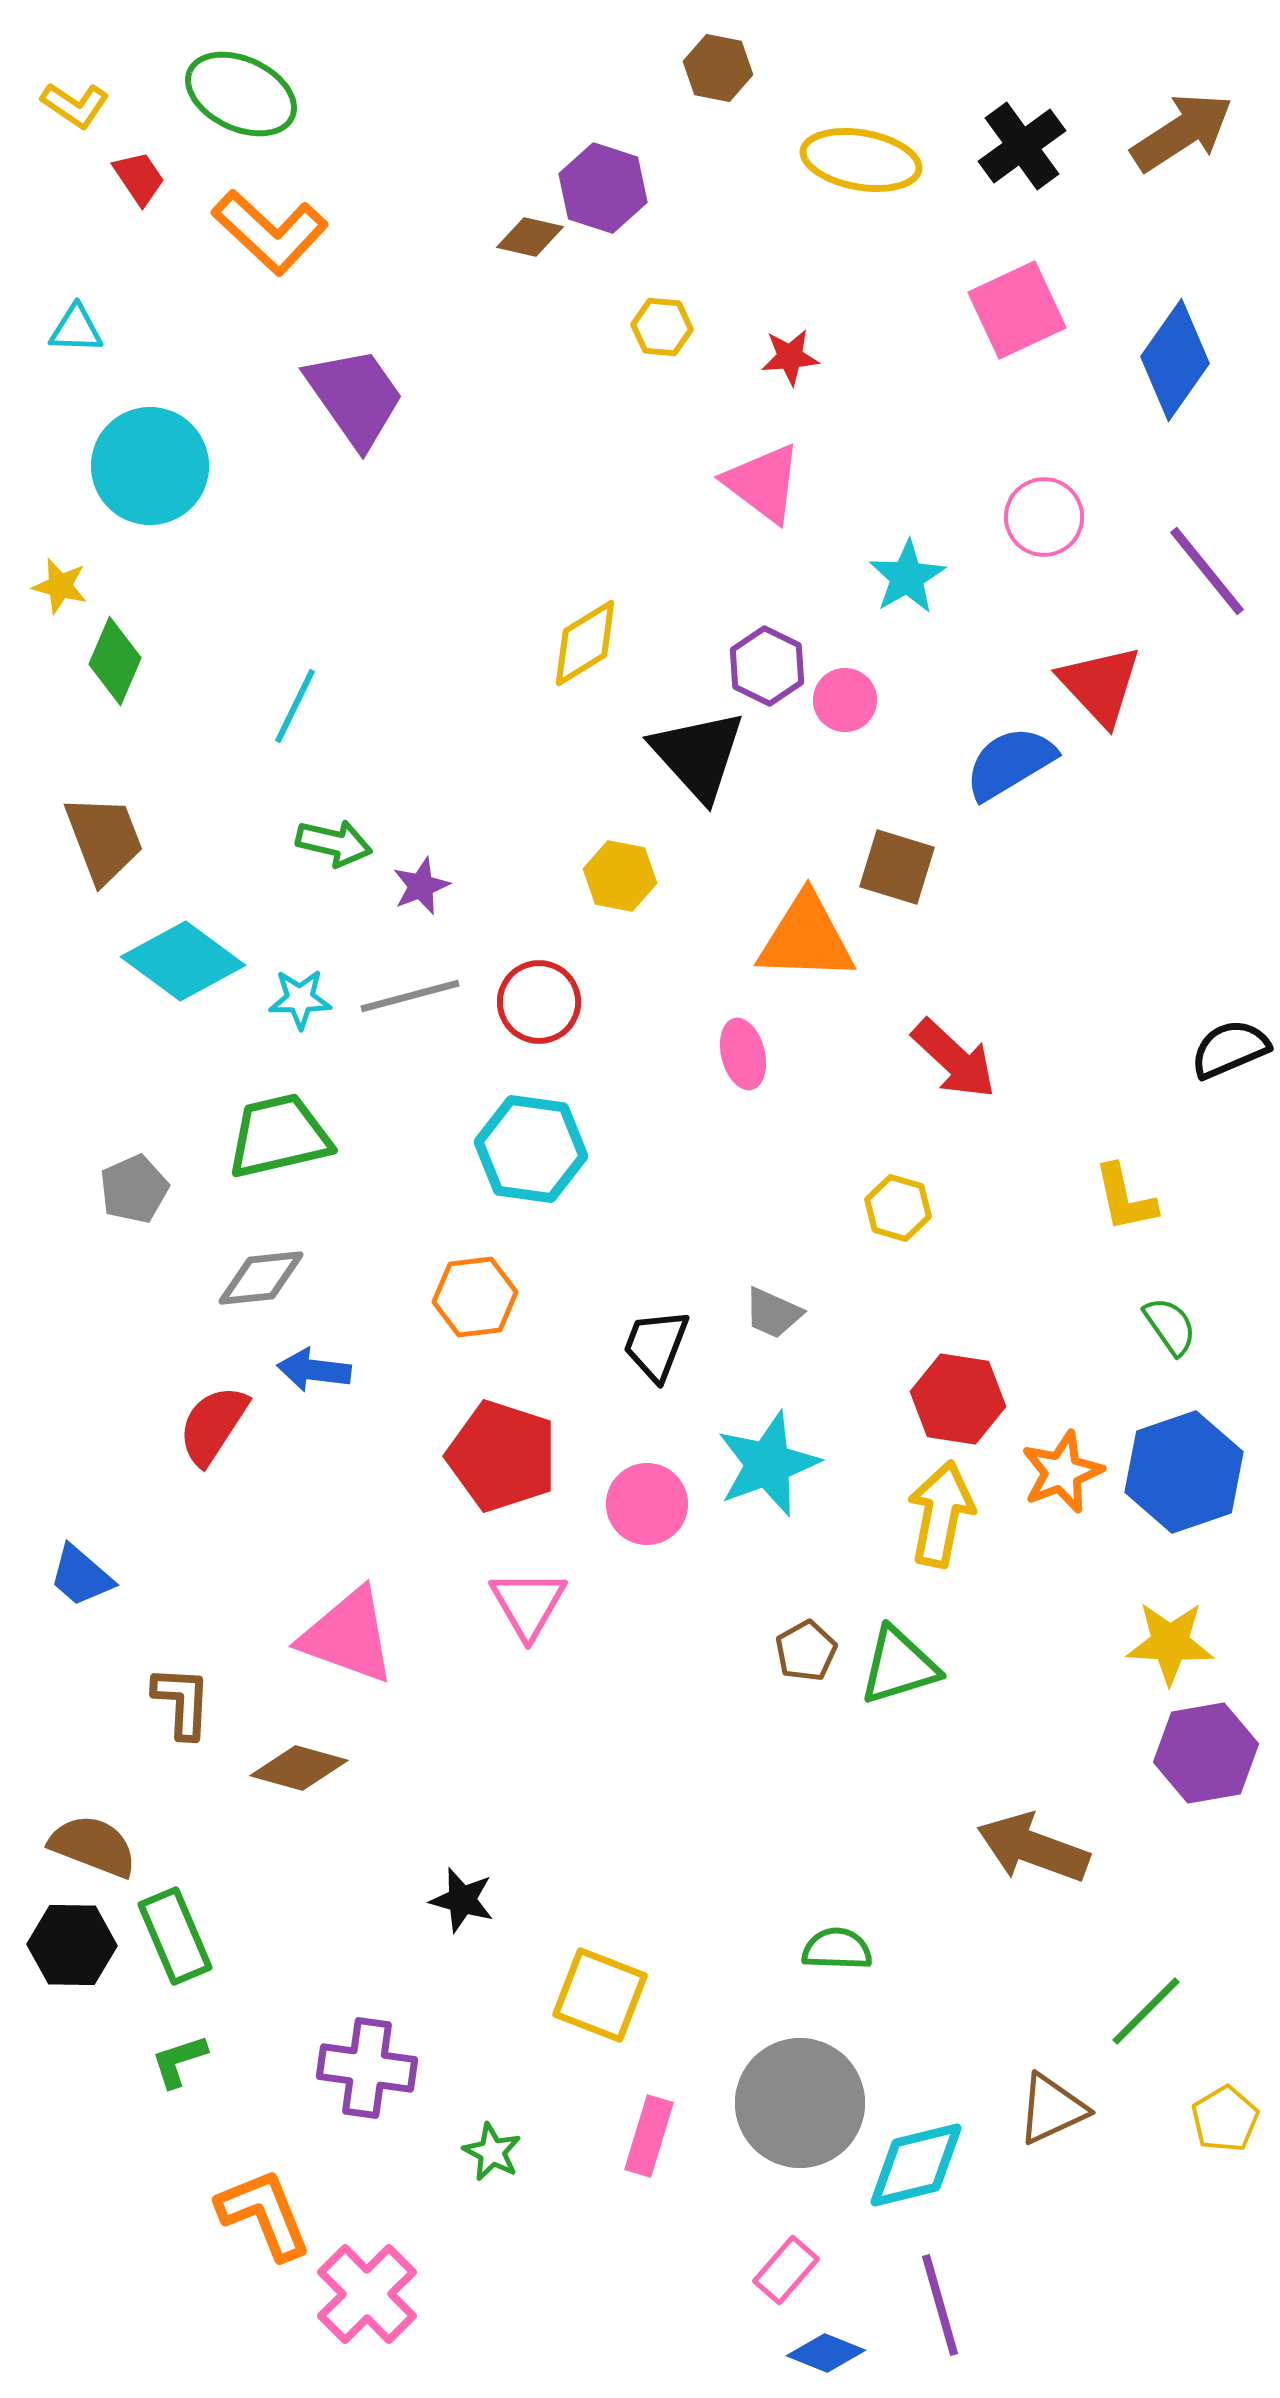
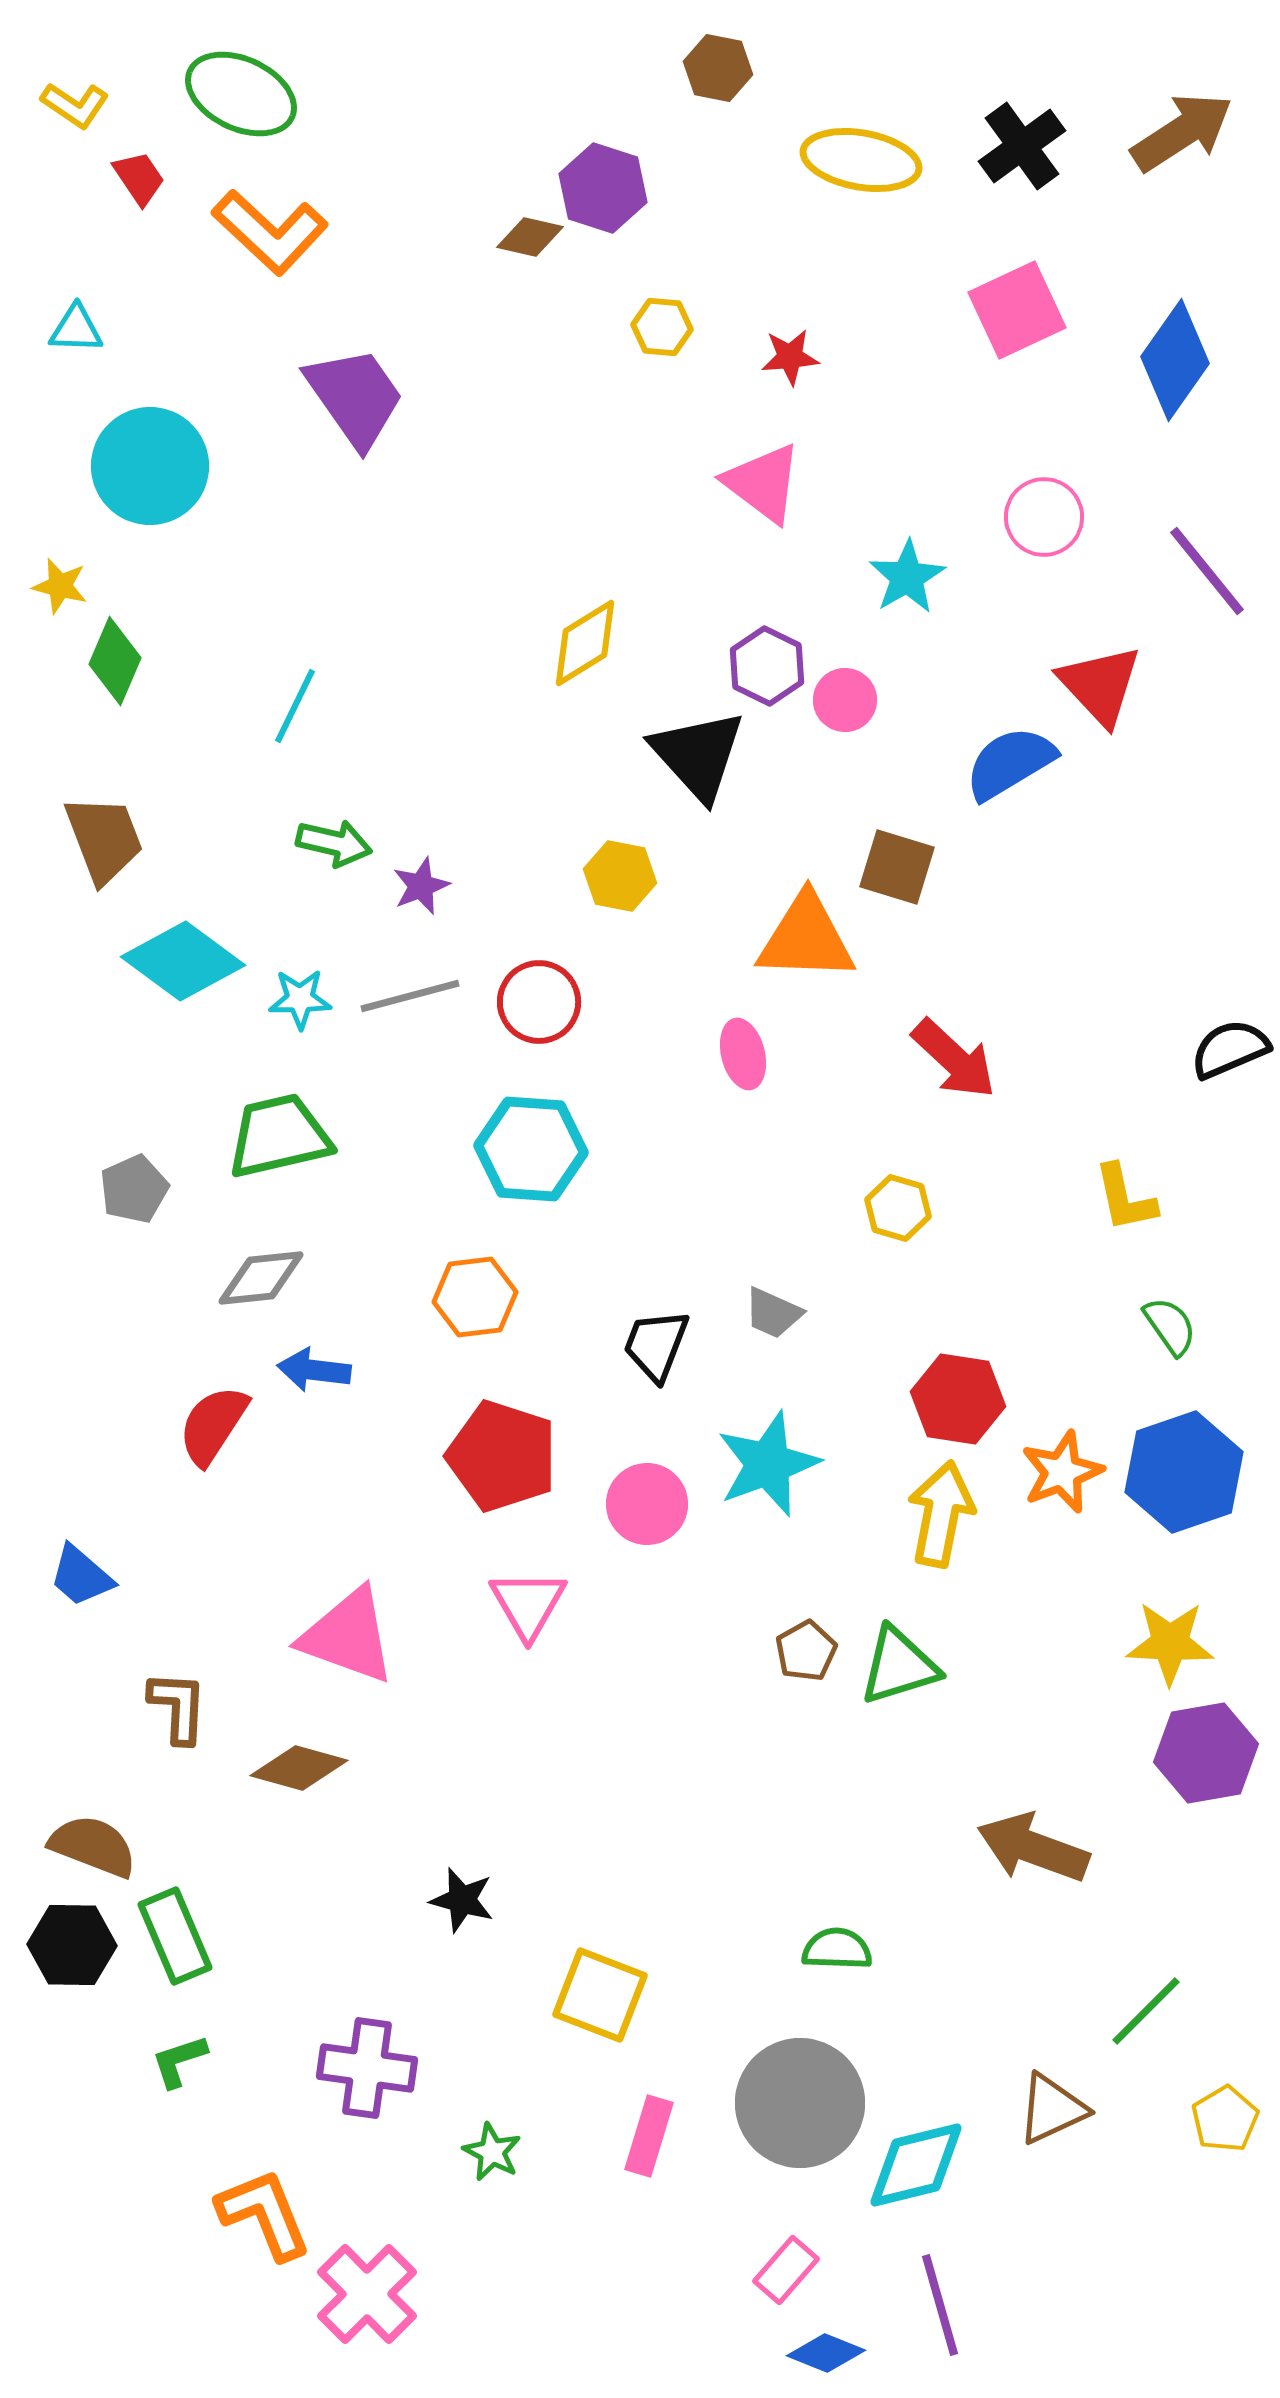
cyan hexagon at (531, 1149): rotated 4 degrees counterclockwise
brown L-shape at (182, 1702): moved 4 px left, 5 px down
